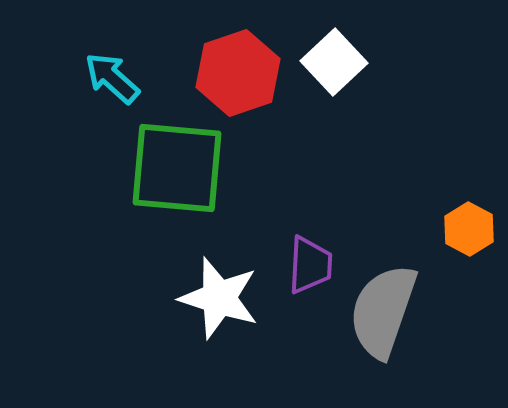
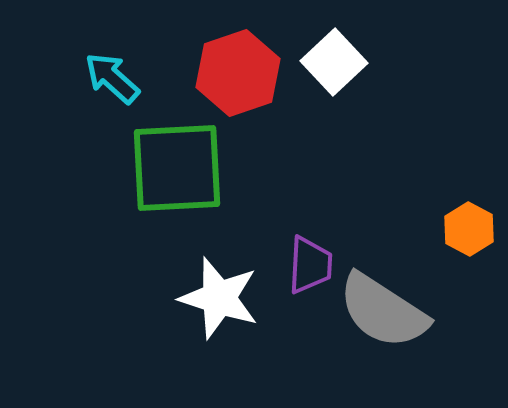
green square: rotated 8 degrees counterclockwise
gray semicircle: rotated 76 degrees counterclockwise
